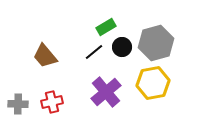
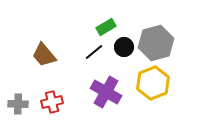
black circle: moved 2 px right
brown trapezoid: moved 1 px left, 1 px up
yellow hexagon: rotated 12 degrees counterclockwise
purple cross: rotated 20 degrees counterclockwise
